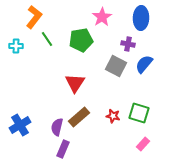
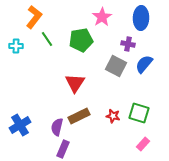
brown rectangle: moved 1 px up; rotated 15 degrees clockwise
